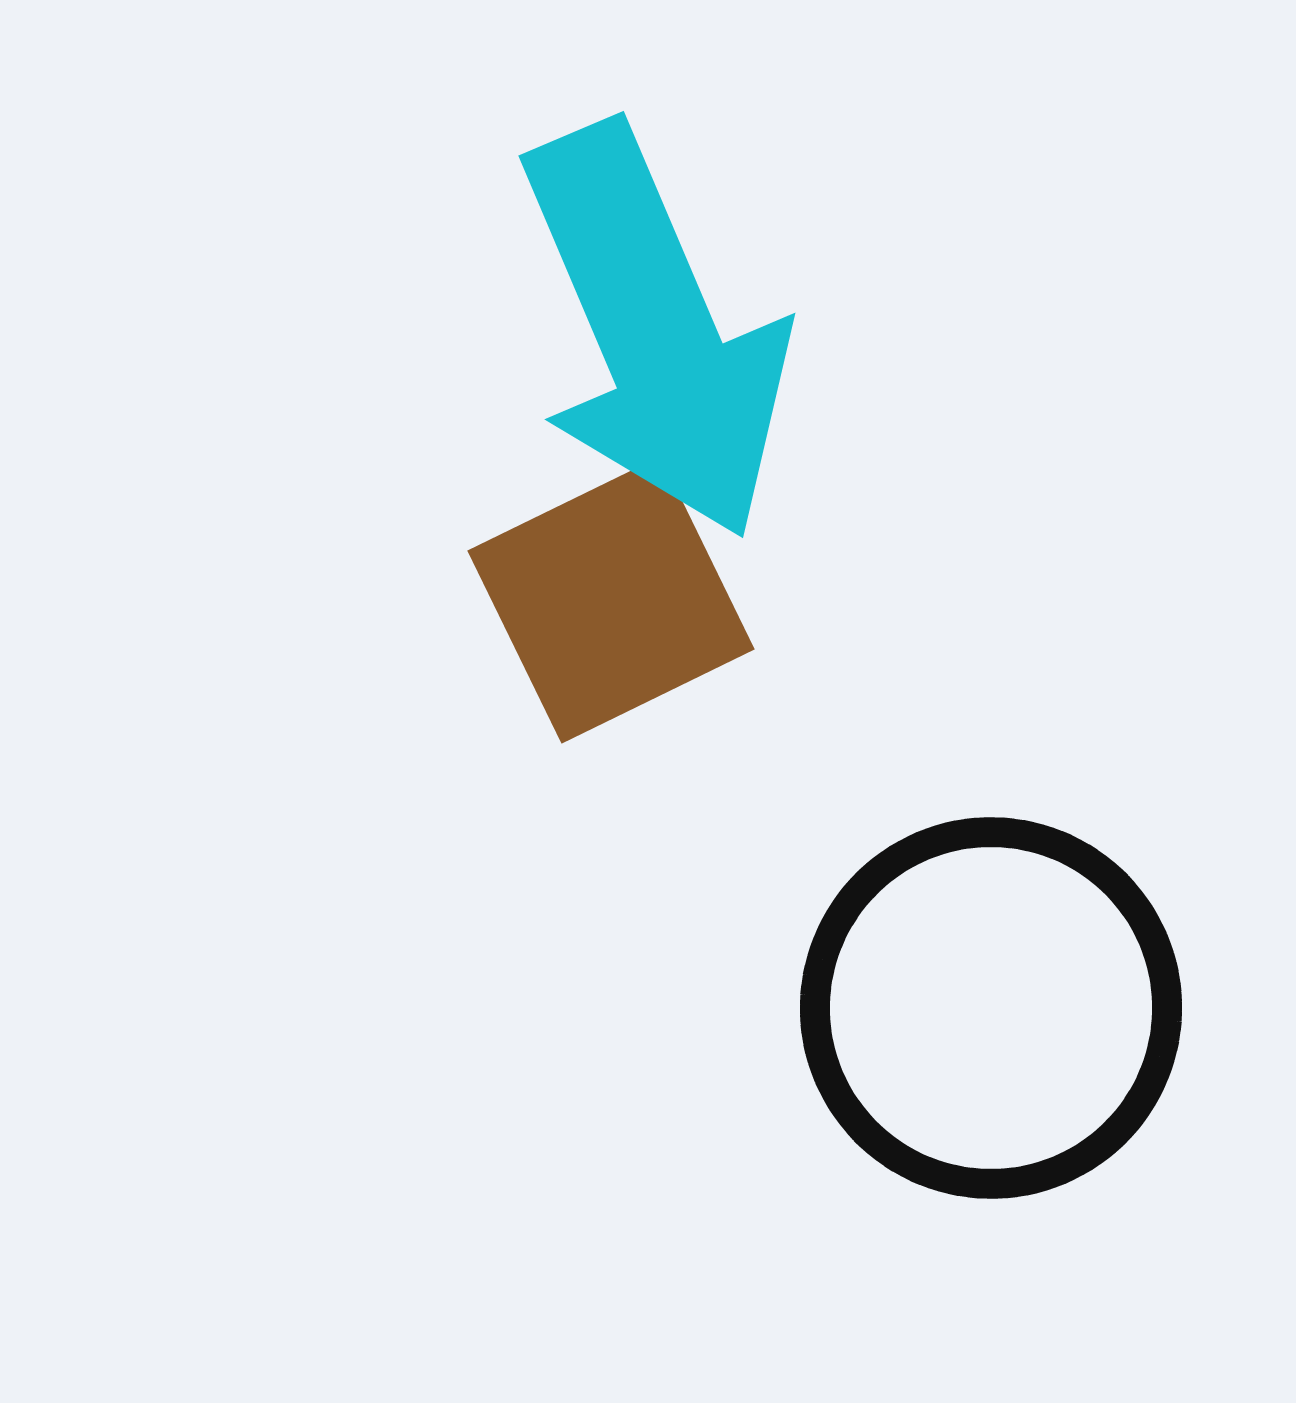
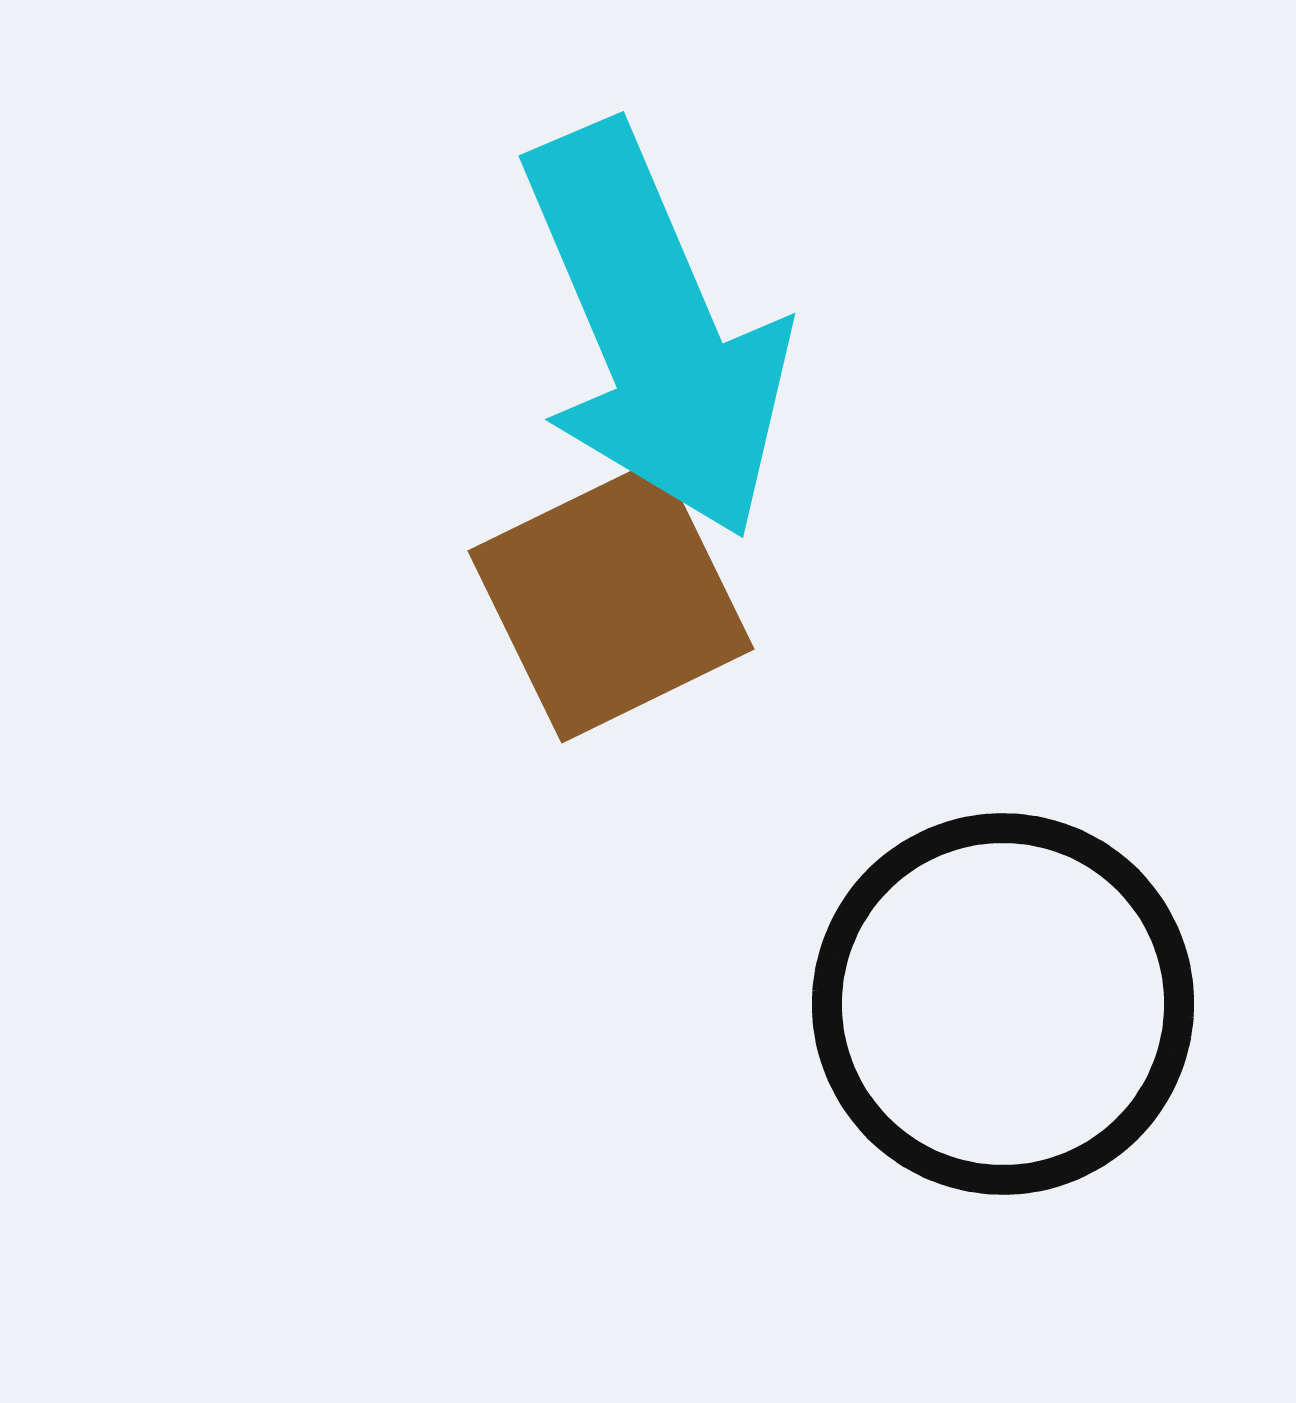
black circle: moved 12 px right, 4 px up
